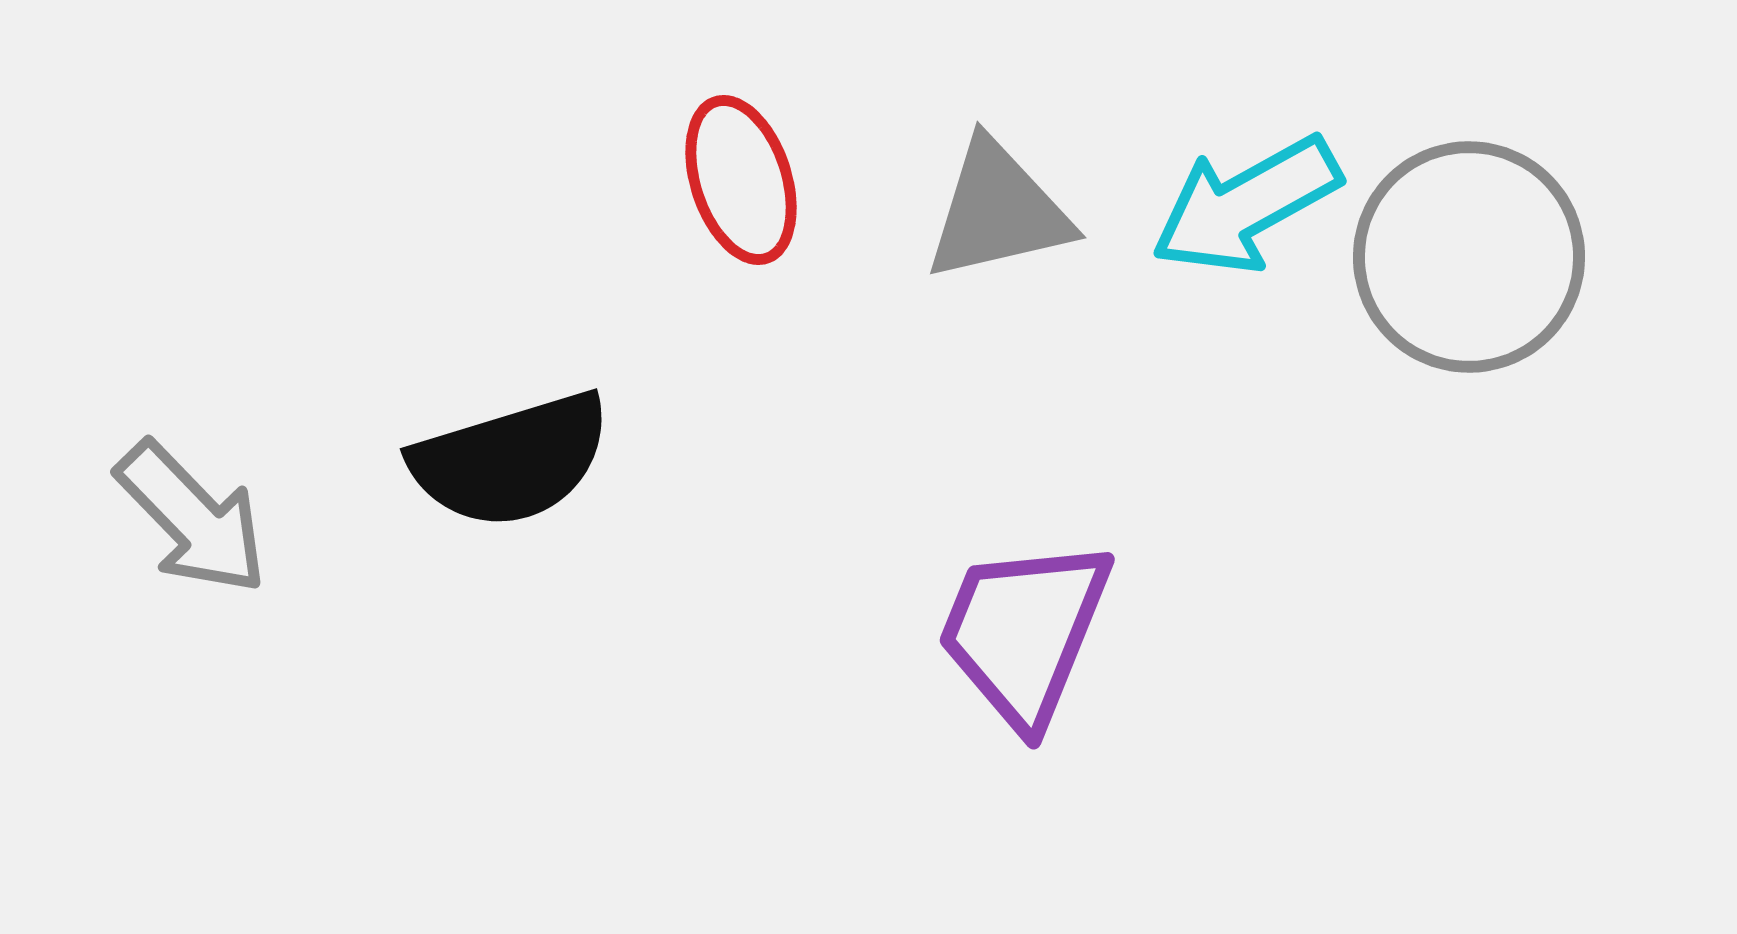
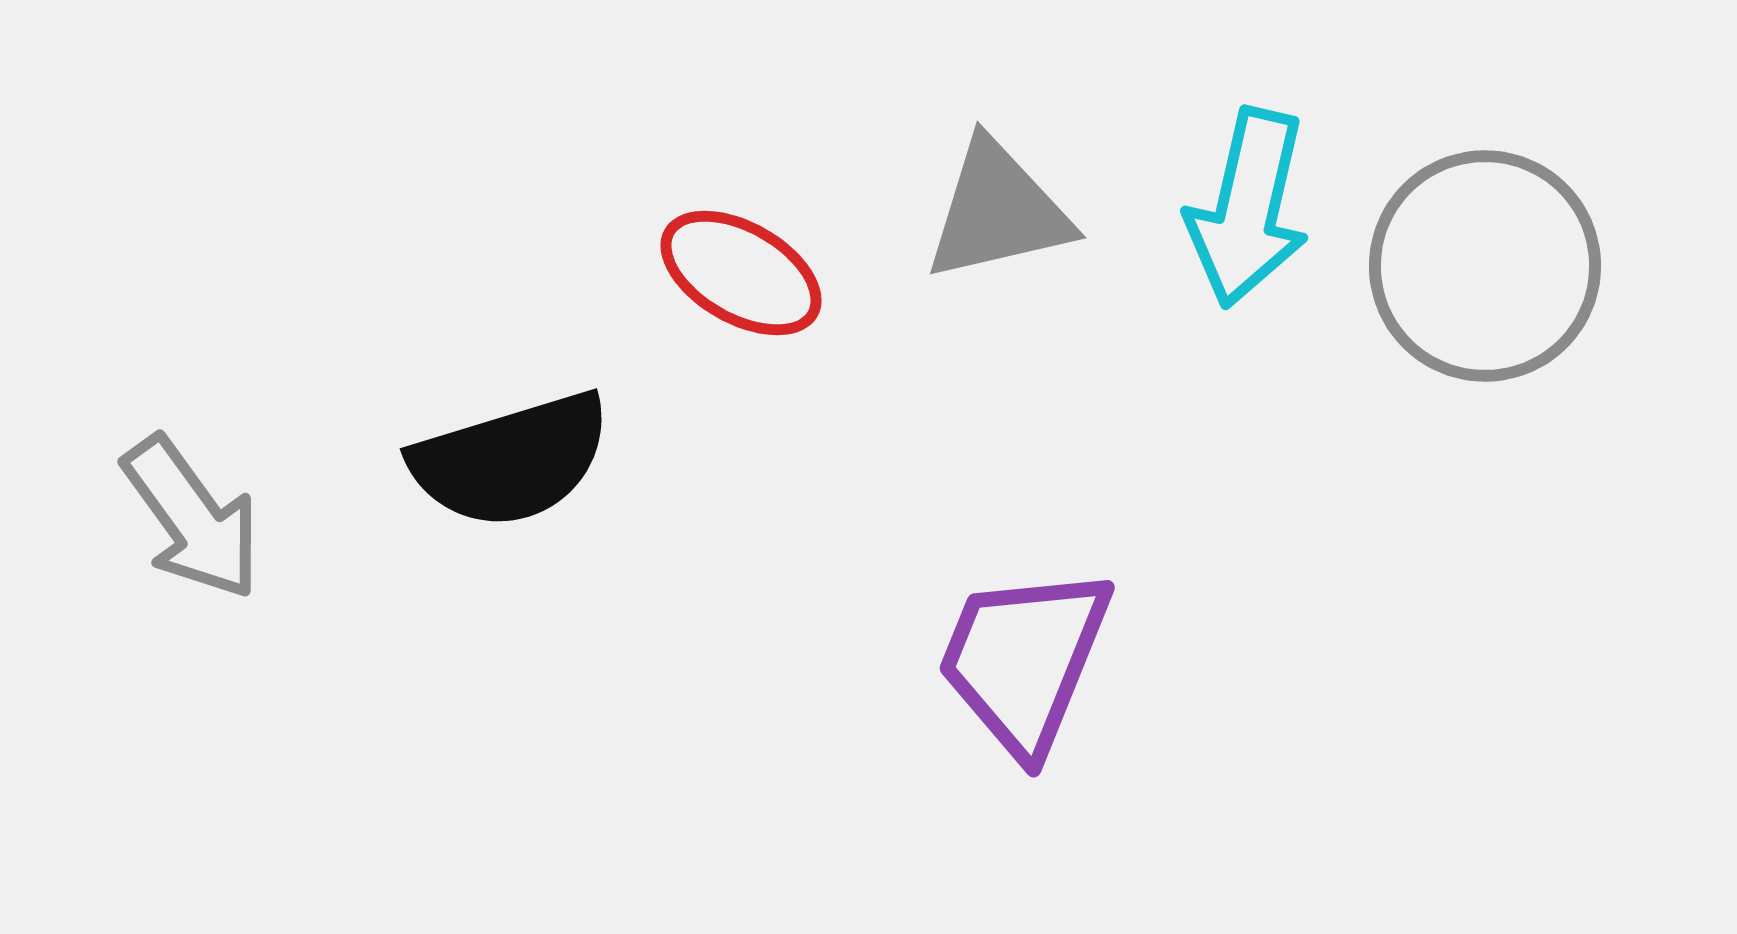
red ellipse: moved 93 px down; rotated 42 degrees counterclockwise
cyan arrow: moved 2 px right, 3 px down; rotated 48 degrees counterclockwise
gray circle: moved 16 px right, 9 px down
gray arrow: rotated 8 degrees clockwise
purple trapezoid: moved 28 px down
